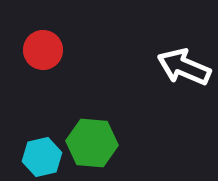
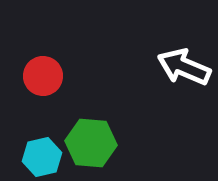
red circle: moved 26 px down
green hexagon: moved 1 px left
